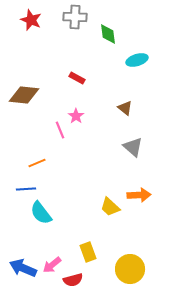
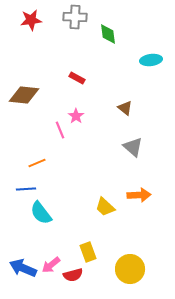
red star: rotated 30 degrees counterclockwise
cyan ellipse: moved 14 px right; rotated 10 degrees clockwise
yellow trapezoid: moved 5 px left
pink arrow: moved 1 px left
red semicircle: moved 5 px up
